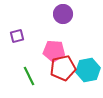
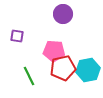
purple square: rotated 24 degrees clockwise
